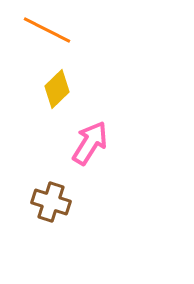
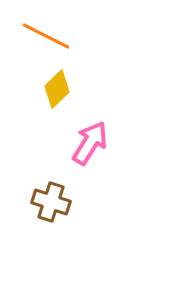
orange line: moved 1 px left, 6 px down
